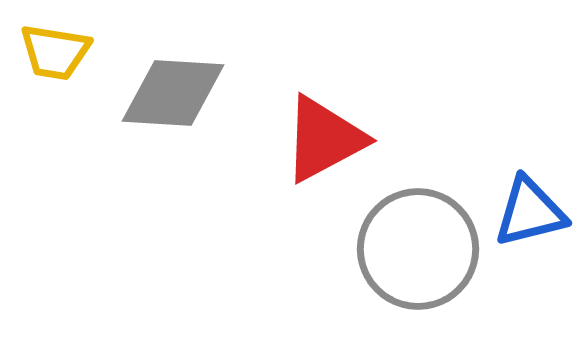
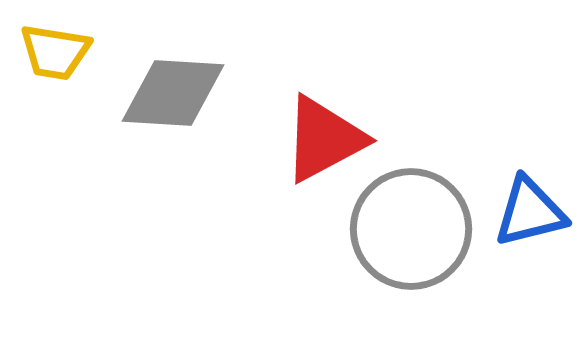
gray circle: moved 7 px left, 20 px up
